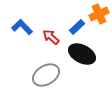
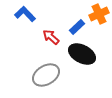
blue L-shape: moved 3 px right, 13 px up
